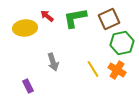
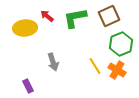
brown square: moved 3 px up
green hexagon: moved 1 px left, 1 px down; rotated 10 degrees counterclockwise
yellow line: moved 2 px right, 3 px up
